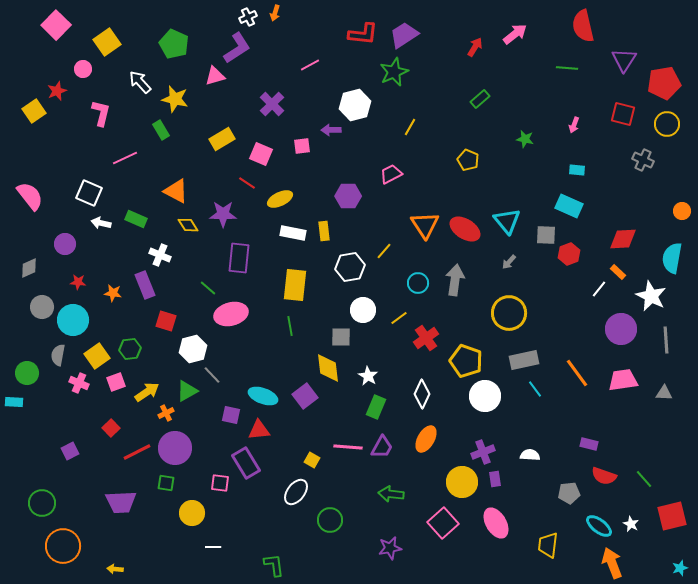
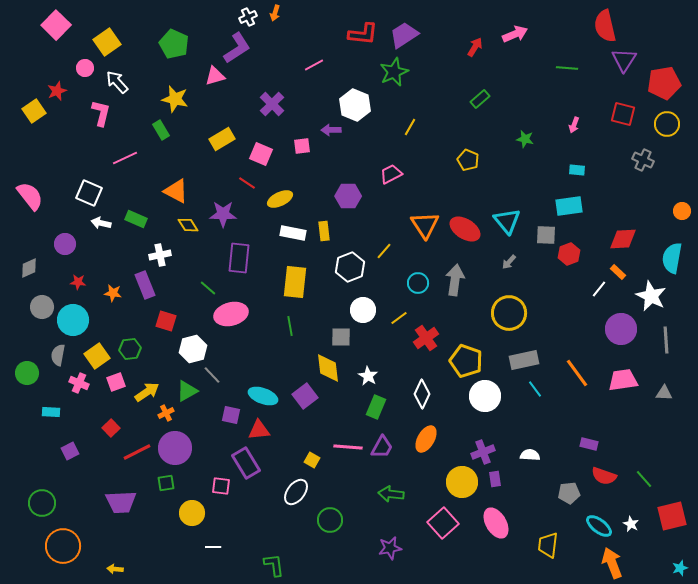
red semicircle at (583, 26): moved 22 px right
pink arrow at (515, 34): rotated 15 degrees clockwise
pink line at (310, 65): moved 4 px right
pink circle at (83, 69): moved 2 px right, 1 px up
white arrow at (140, 82): moved 23 px left
white hexagon at (355, 105): rotated 24 degrees counterclockwise
cyan rectangle at (569, 206): rotated 32 degrees counterclockwise
white cross at (160, 255): rotated 35 degrees counterclockwise
white hexagon at (350, 267): rotated 12 degrees counterclockwise
yellow rectangle at (295, 285): moved 3 px up
cyan rectangle at (14, 402): moved 37 px right, 10 px down
green square at (166, 483): rotated 18 degrees counterclockwise
pink square at (220, 483): moved 1 px right, 3 px down
